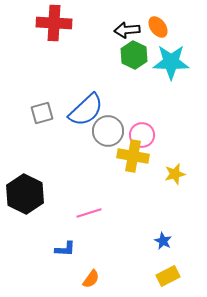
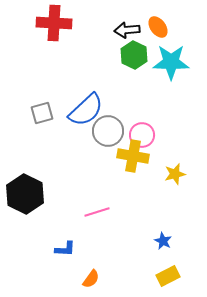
pink line: moved 8 px right, 1 px up
